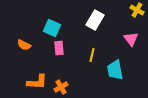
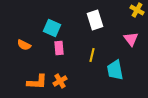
white rectangle: rotated 48 degrees counterclockwise
orange cross: moved 1 px left, 6 px up
